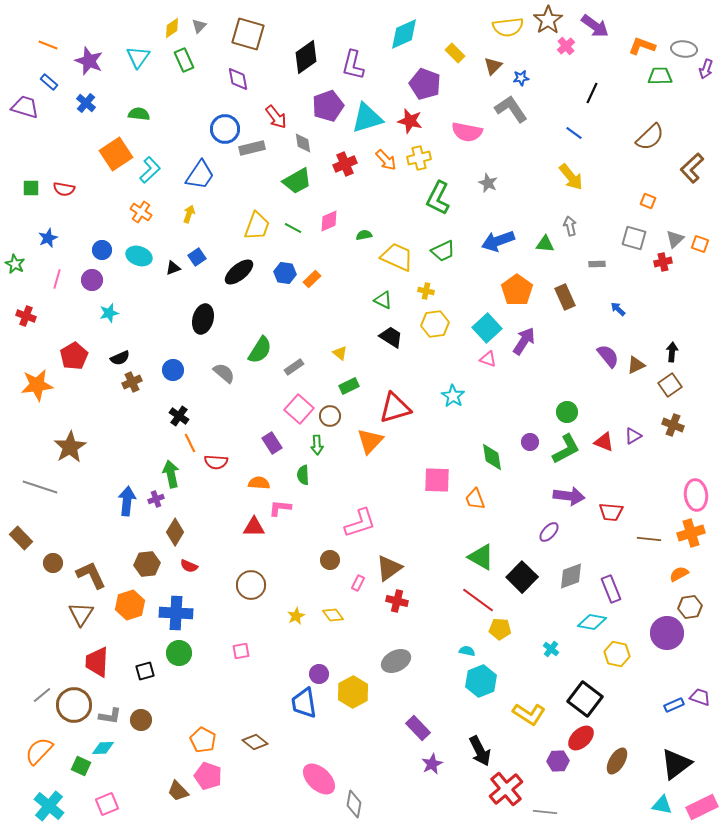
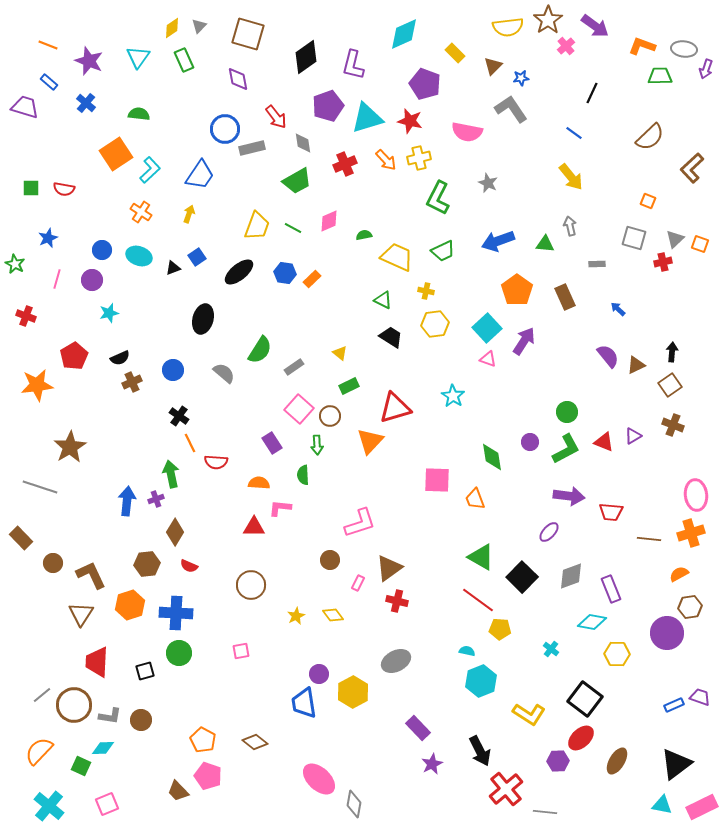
yellow hexagon at (617, 654): rotated 10 degrees counterclockwise
